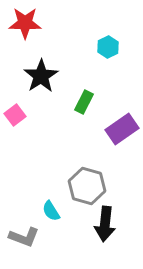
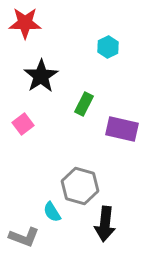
green rectangle: moved 2 px down
pink square: moved 8 px right, 9 px down
purple rectangle: rotated 48 degrees clockwise
gray hexagon: moved 7 px left
cyan semicircle: moved 1 px right, 1 px down
